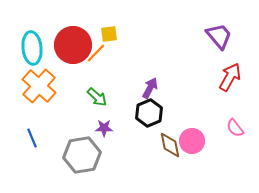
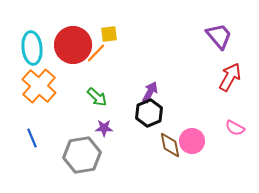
purple arrow: moved 4 px down
pink semicircle: rotated 24 degrees counterclockwise
